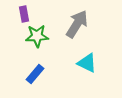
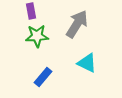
purple rectangle: moved 7 px right, 3 px up
blue rectangle: moved 8 px right, 3 px down
